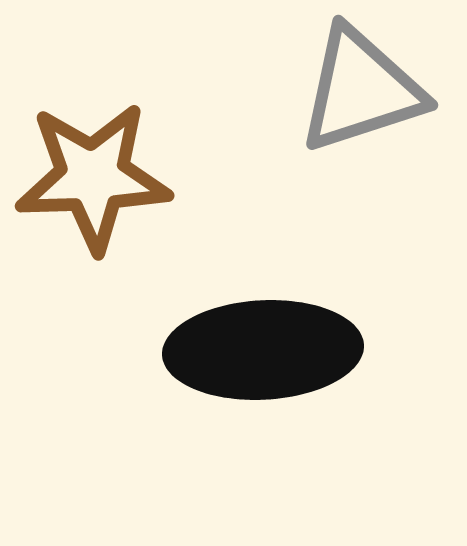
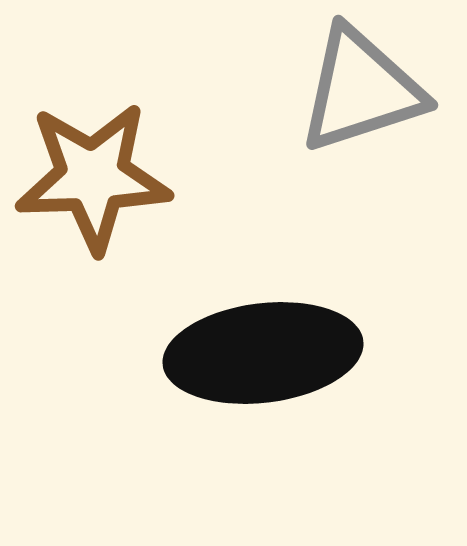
black ellipse: moved 3 px down; rotated 4 degrees counterclockwise
